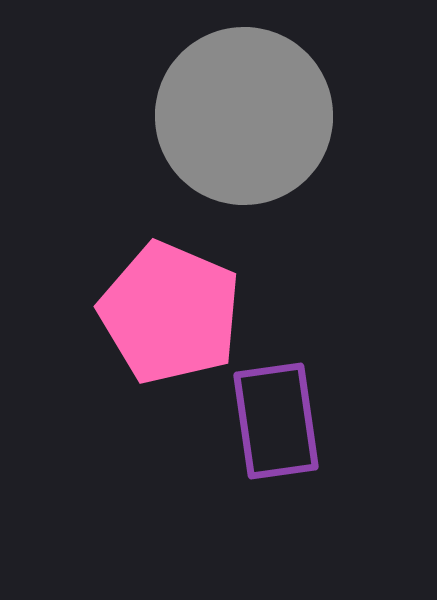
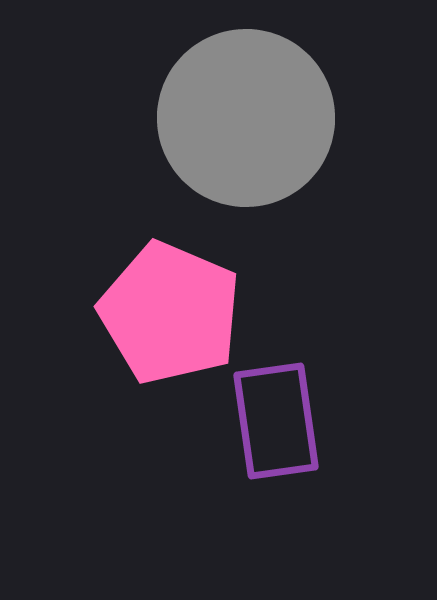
gray circle: moved 2 px right, 2 px down
